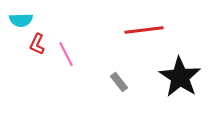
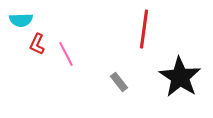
red line: moved 1 px up; rotated 75 degrees counterclockwise
